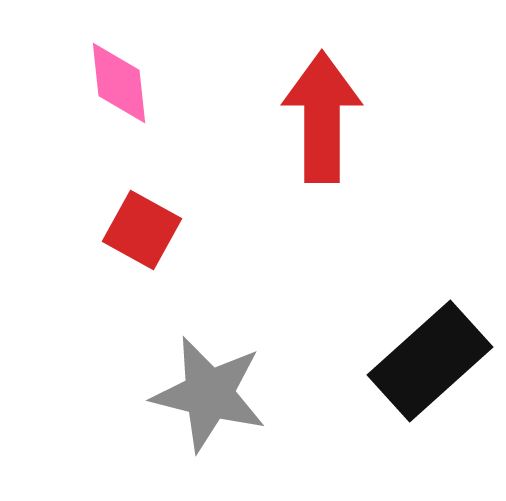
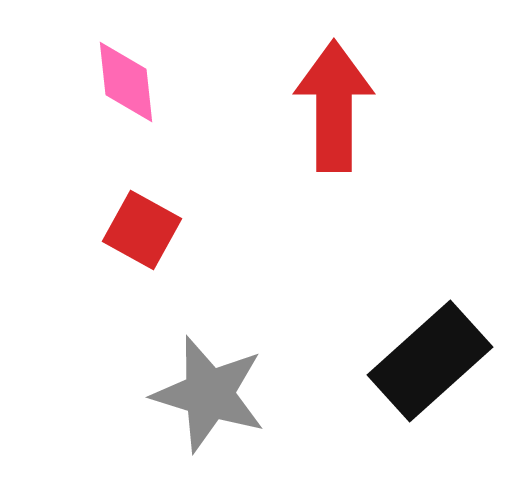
pink diamond: moved 7 px right, 1 px up
red arrow: moved 12 px right, 11 px up
gray star: rotated 3 degrees clockwise
